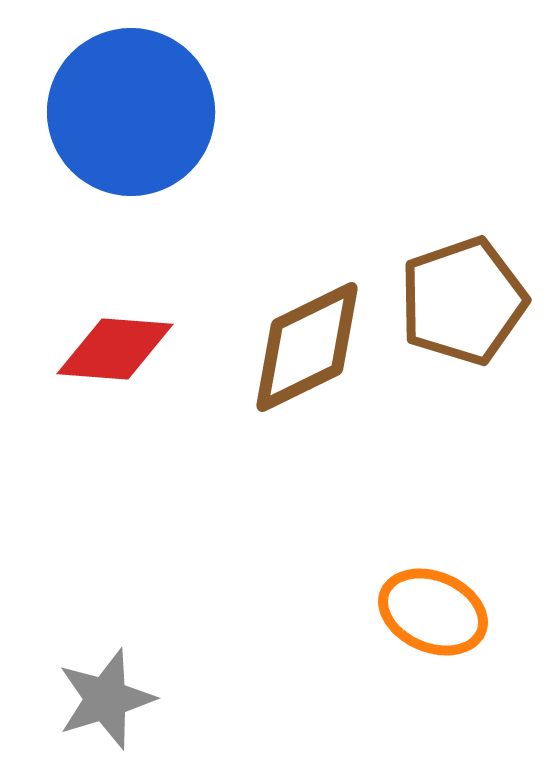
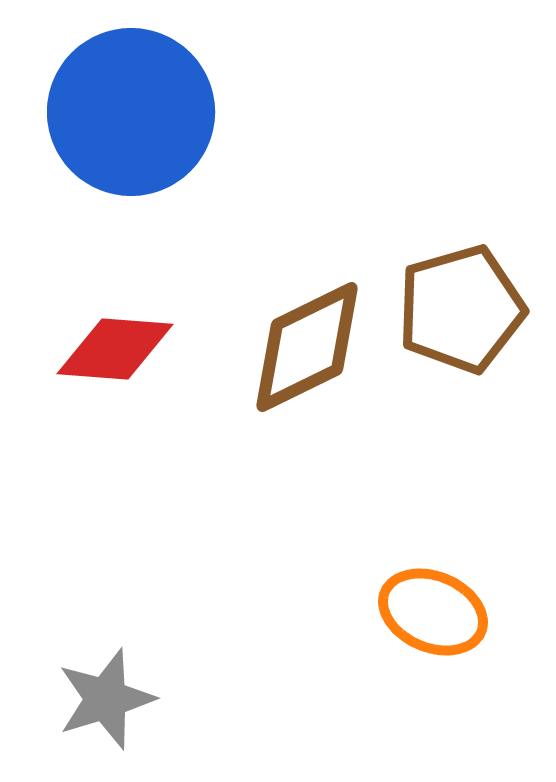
brown pentagon: moved 2 px left, 8 px down; rotated 3 degrees clockwise
